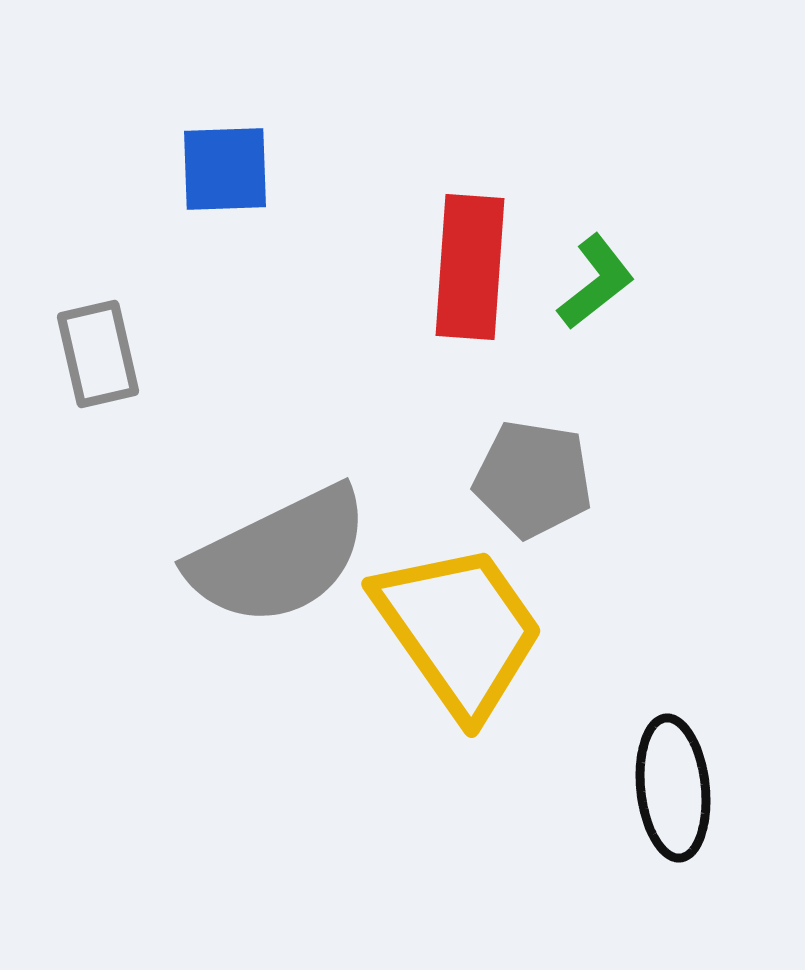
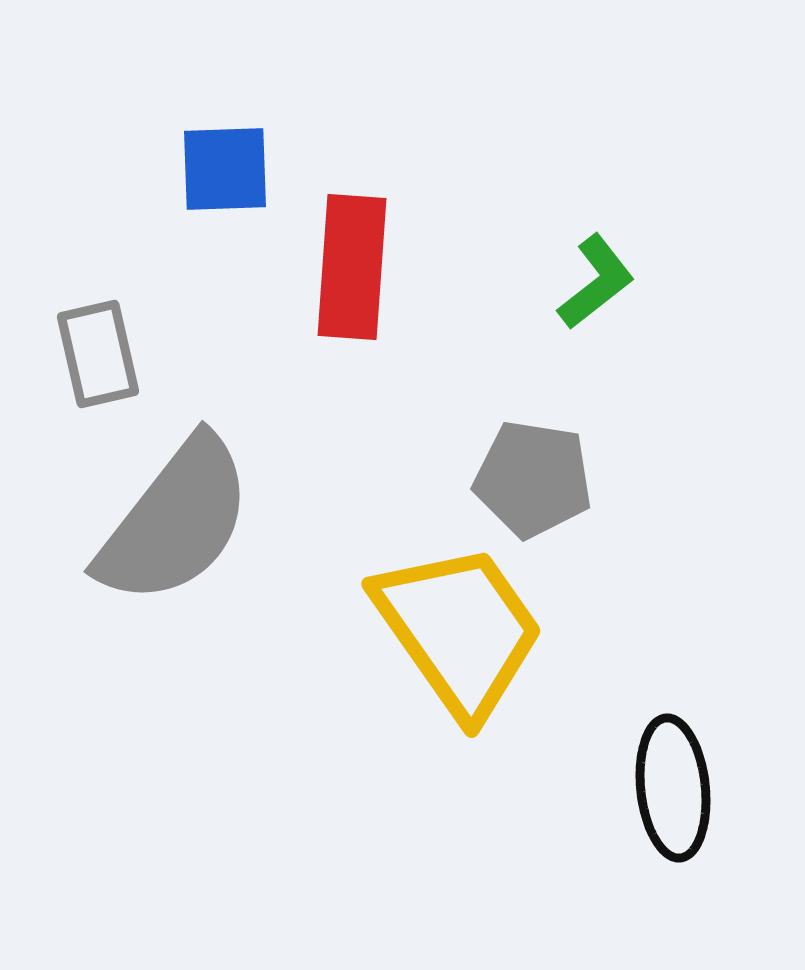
red rectangle: moved 118 px left
gray semicircle: moved 104 px left, 35 px up; rotated 26 degrees counterclockwise
